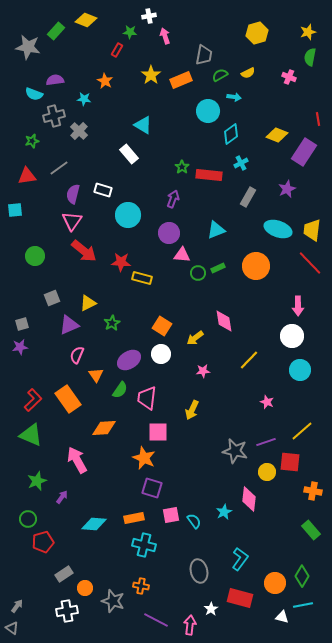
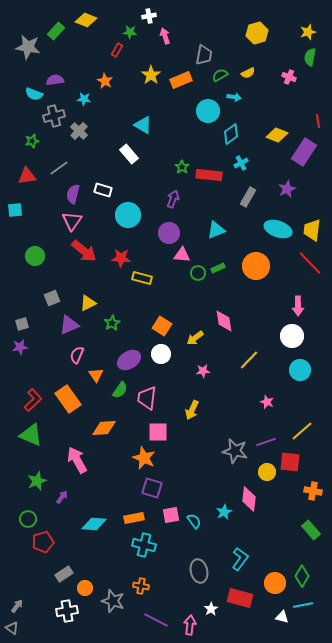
red line at (318, 119): moved 2 px down
red star at (121, 262): moved 4 px up
